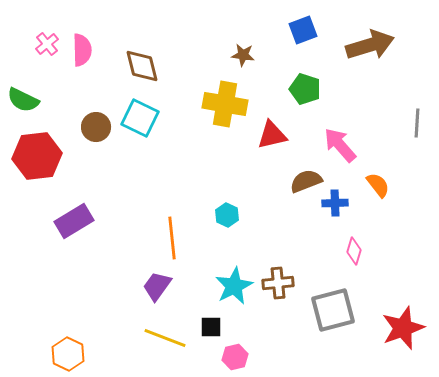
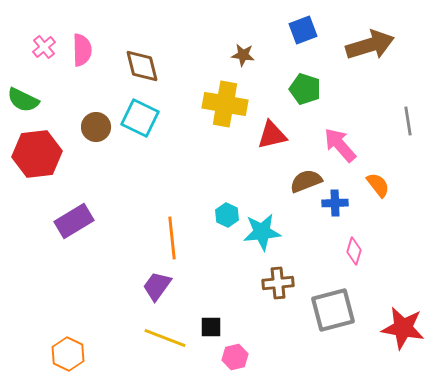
pink cross: moved 3 px left, 3 px down
gray line: moved 9 px left, 2 px up; rotated 12 degrees counterclockwise
red hexagon: moved 2 px up
cyan star: moved 28 px right, 54 px up; rotated 21 degrees clockwise
red star: rotated 30 degrees clockwise
